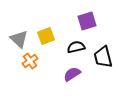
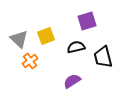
purple semicircle: moved 7 px down
